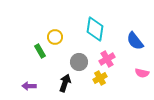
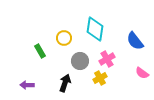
yellow circle: moved 9 px right, 1 px down
gray circle: moved 1 px right, 1 px up
pink semicircle: rotated 24 degrees clockwise
purple arrow: moved 2 px left, 1 px up
